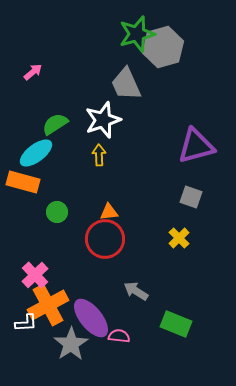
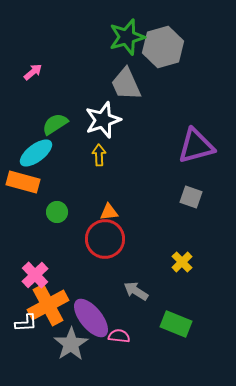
green star: moved 10 px left, 3 px down
yellow cross: moved 3 px right, 24 px down
